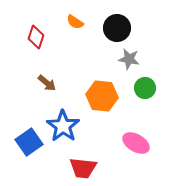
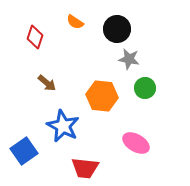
black circle: moved 1 px down
red diamond: moved 1 px left
blue star: rotated 8 degrees counterclockwise
blue square: moved 5 px left, 9 px down
red trapezoid: moved 2 px right
